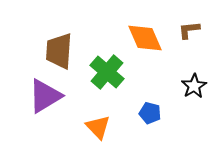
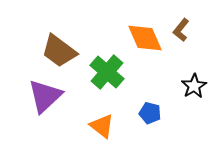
brown L-shape: moved 8 px left; rotated 45 degrees counterclockwise
brown trapezoid: rotated 57 degrees counterclockwise
purple triangle: rotated 12 degrees counterclockwise
orange triangle: moved 4 px right, 1 px up; rotated 8 degrees counterclockwise
